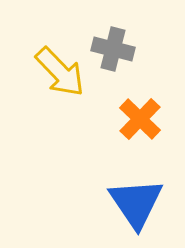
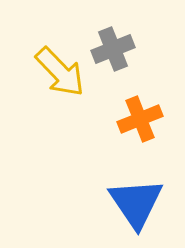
gray cross: rotated 36 degrees counterclockwise
orange cross: rotated 24 degrees clockwise
